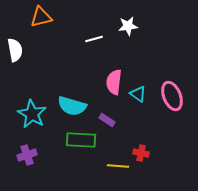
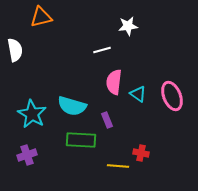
white line: moved 8 px right, 11 px down
purple rectangle: rotated 35 degrees clockwise
